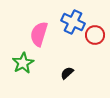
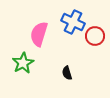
red circle: moved 1 px down
black semicircle: rotated 64 degrees counterclockwise
